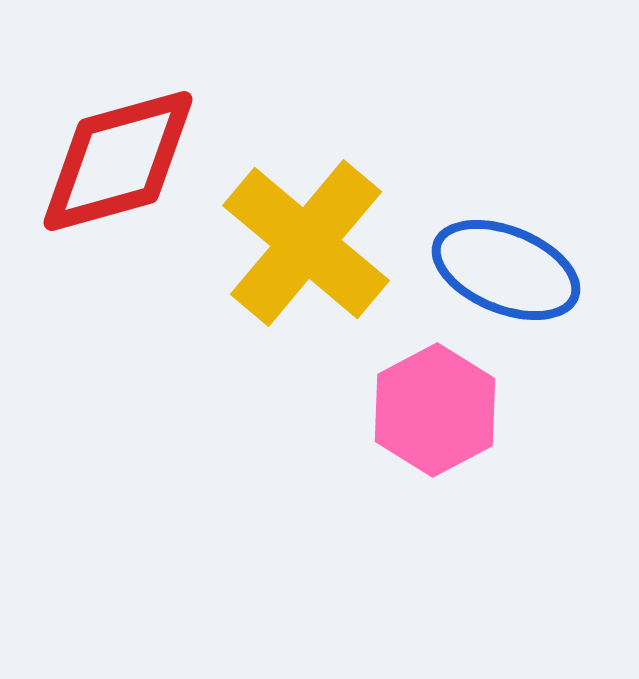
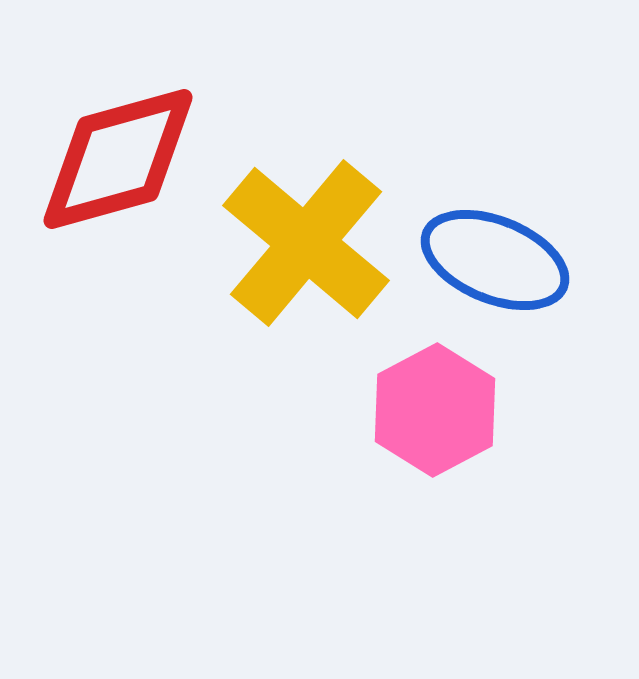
red diamond: moved 2 px up
blue ellipse: moved 11 px left, 10 px up
